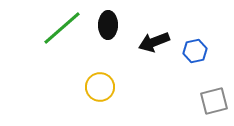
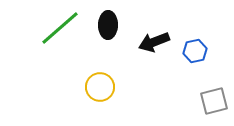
green line: moved 2 px left
